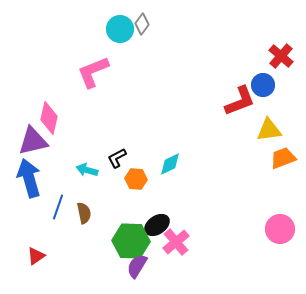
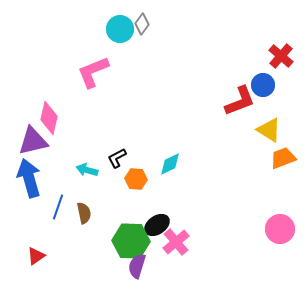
yellow triangle: rotated 40 degrees clockwise
purple semicircle: rotated 15 degrees counterclockwise
